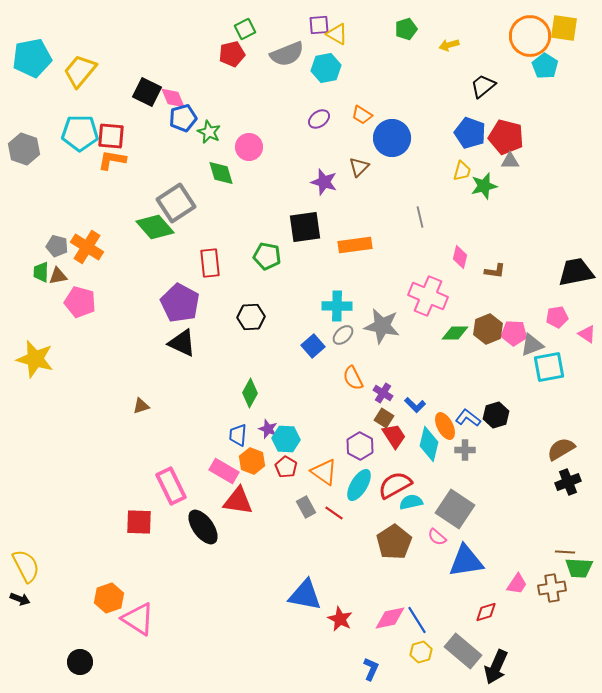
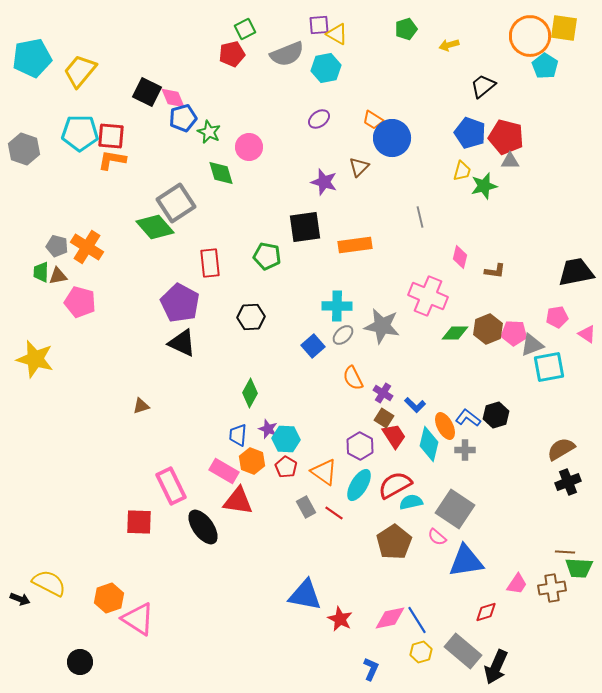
orange trapezoid at (362, 115): moved 11 px right, 5 px down
yellow semicircle at (26, 566): moved 23 px right, 17 px down; rotated 36 degrees counterclockwise
